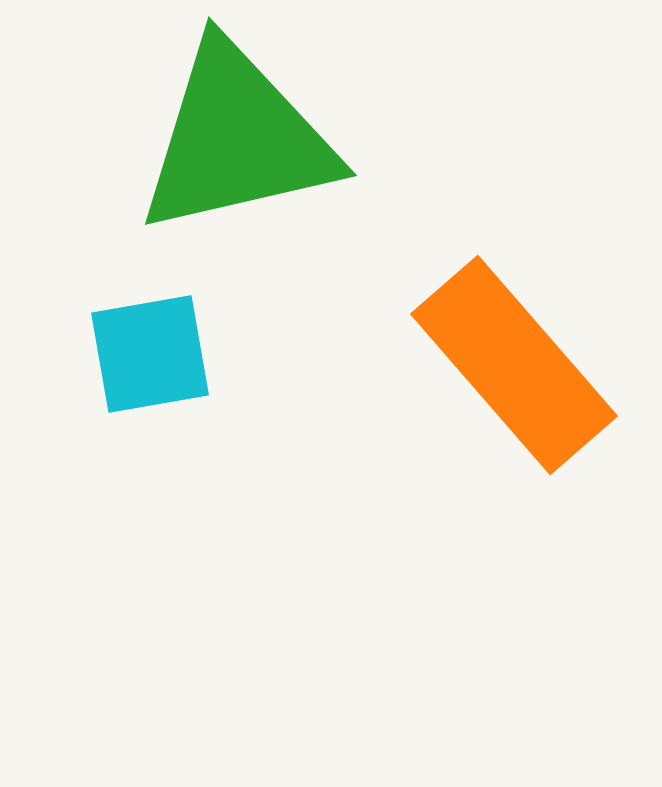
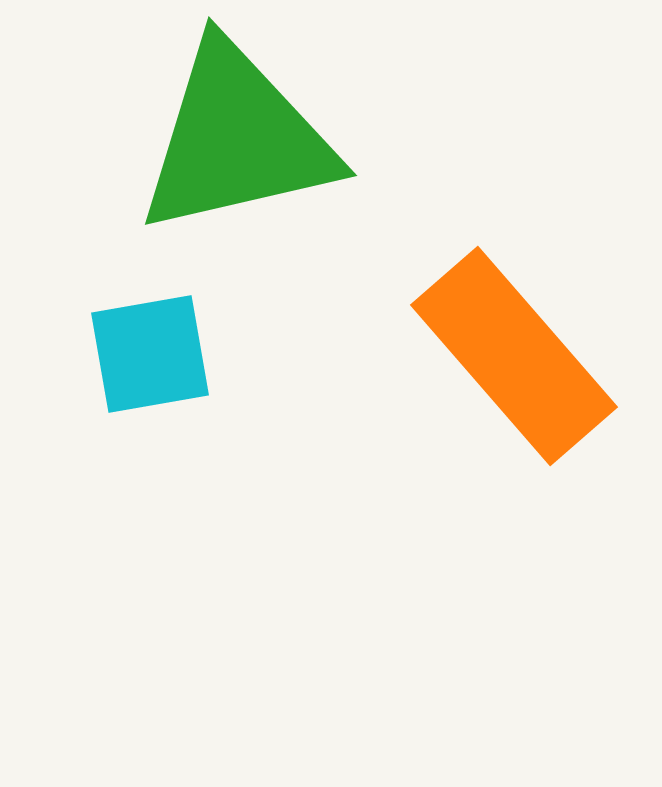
orange rectangle: moved 9 px up
